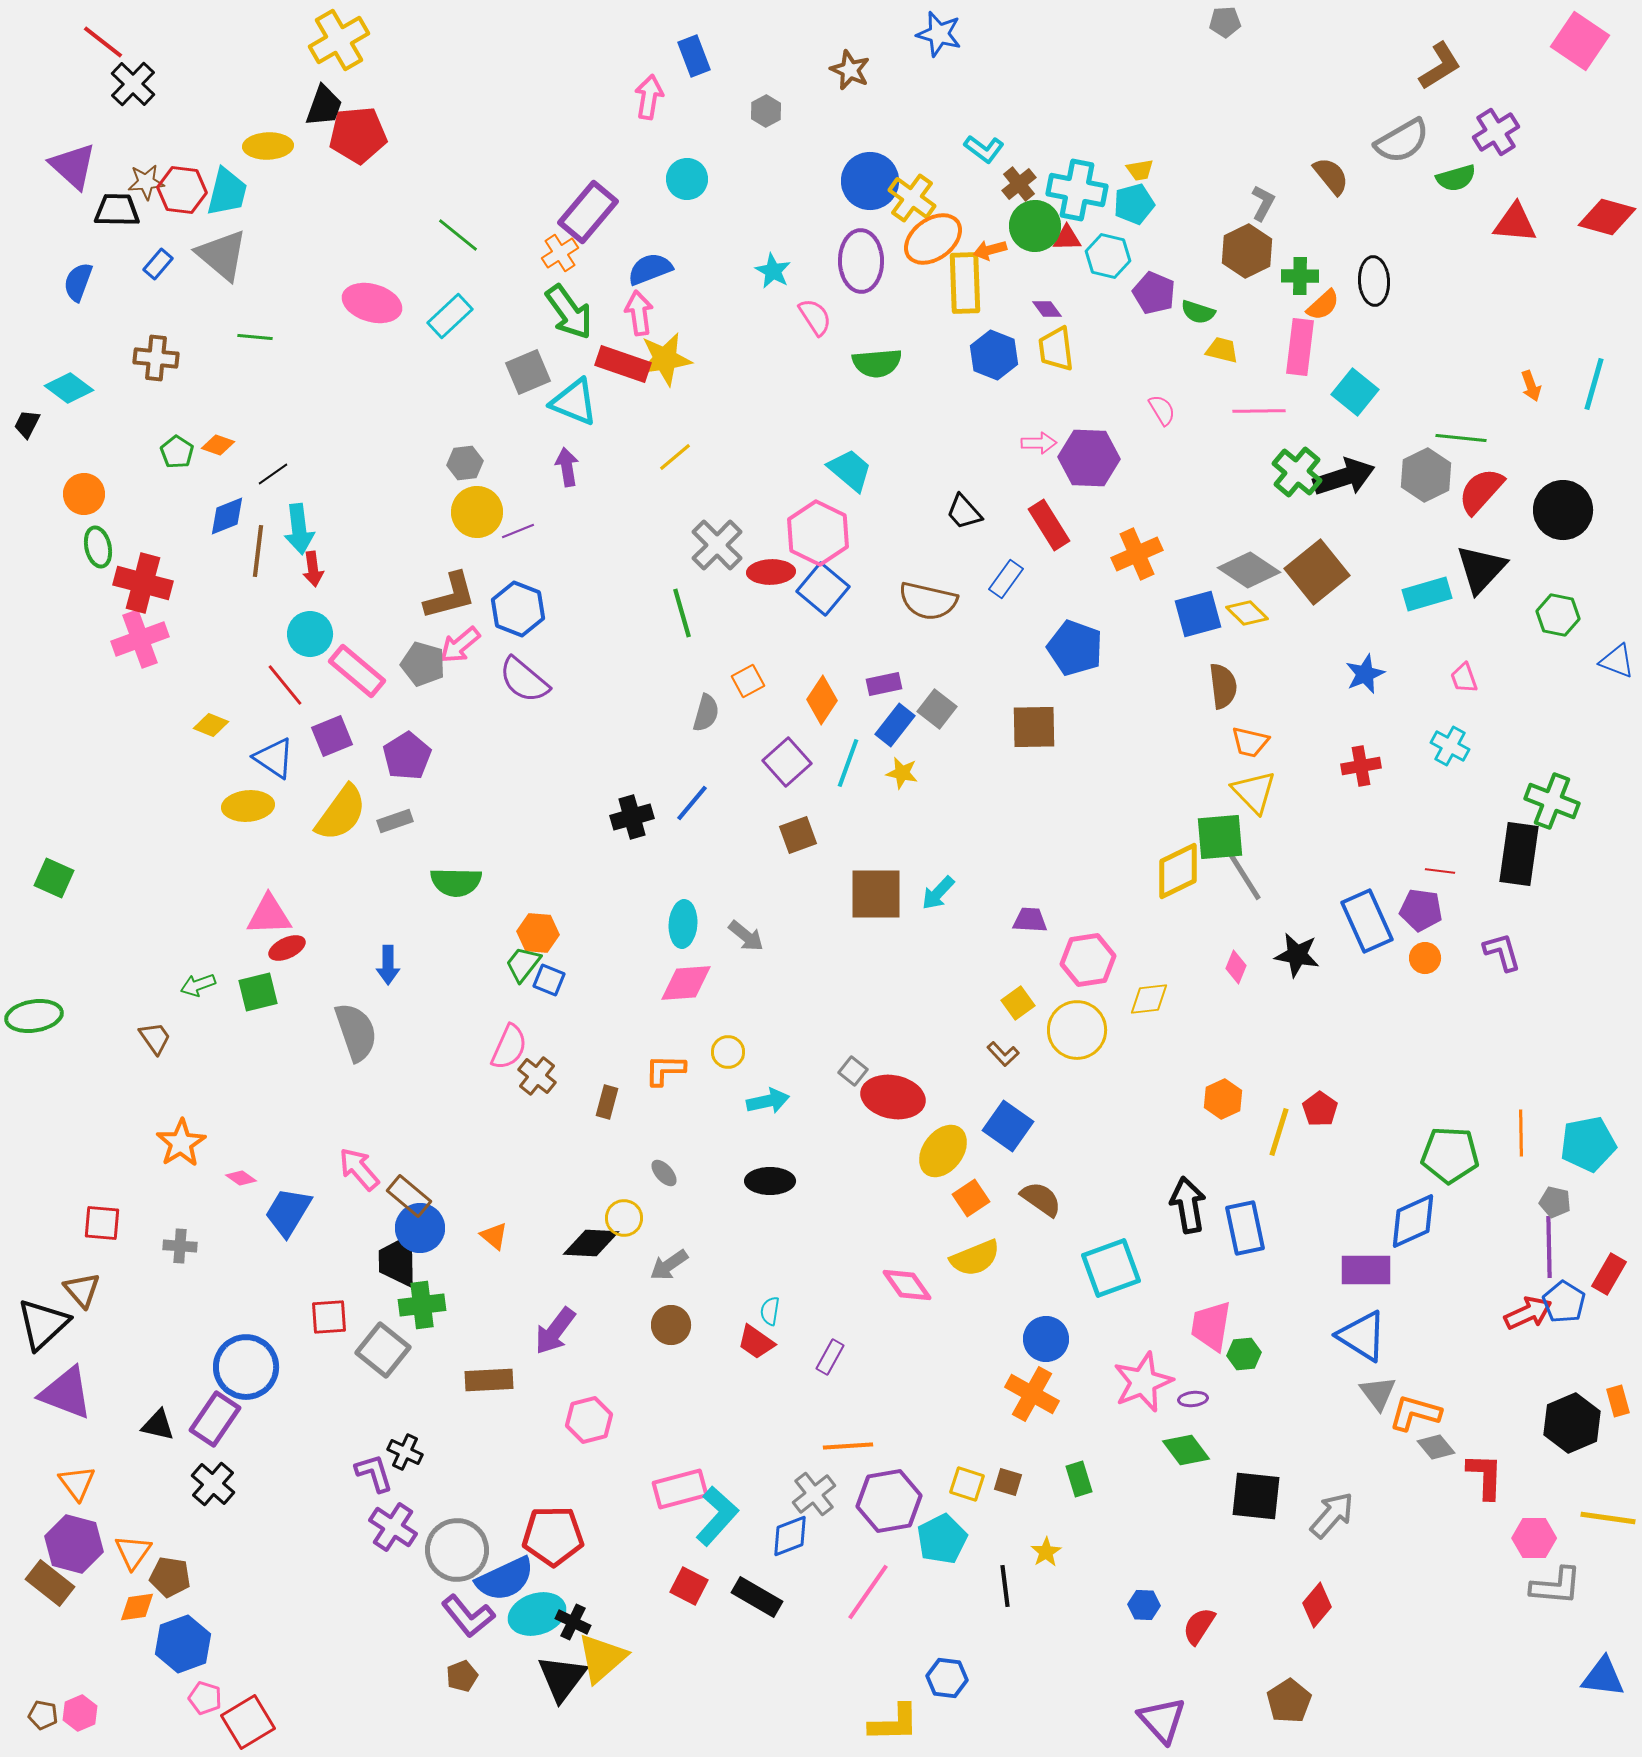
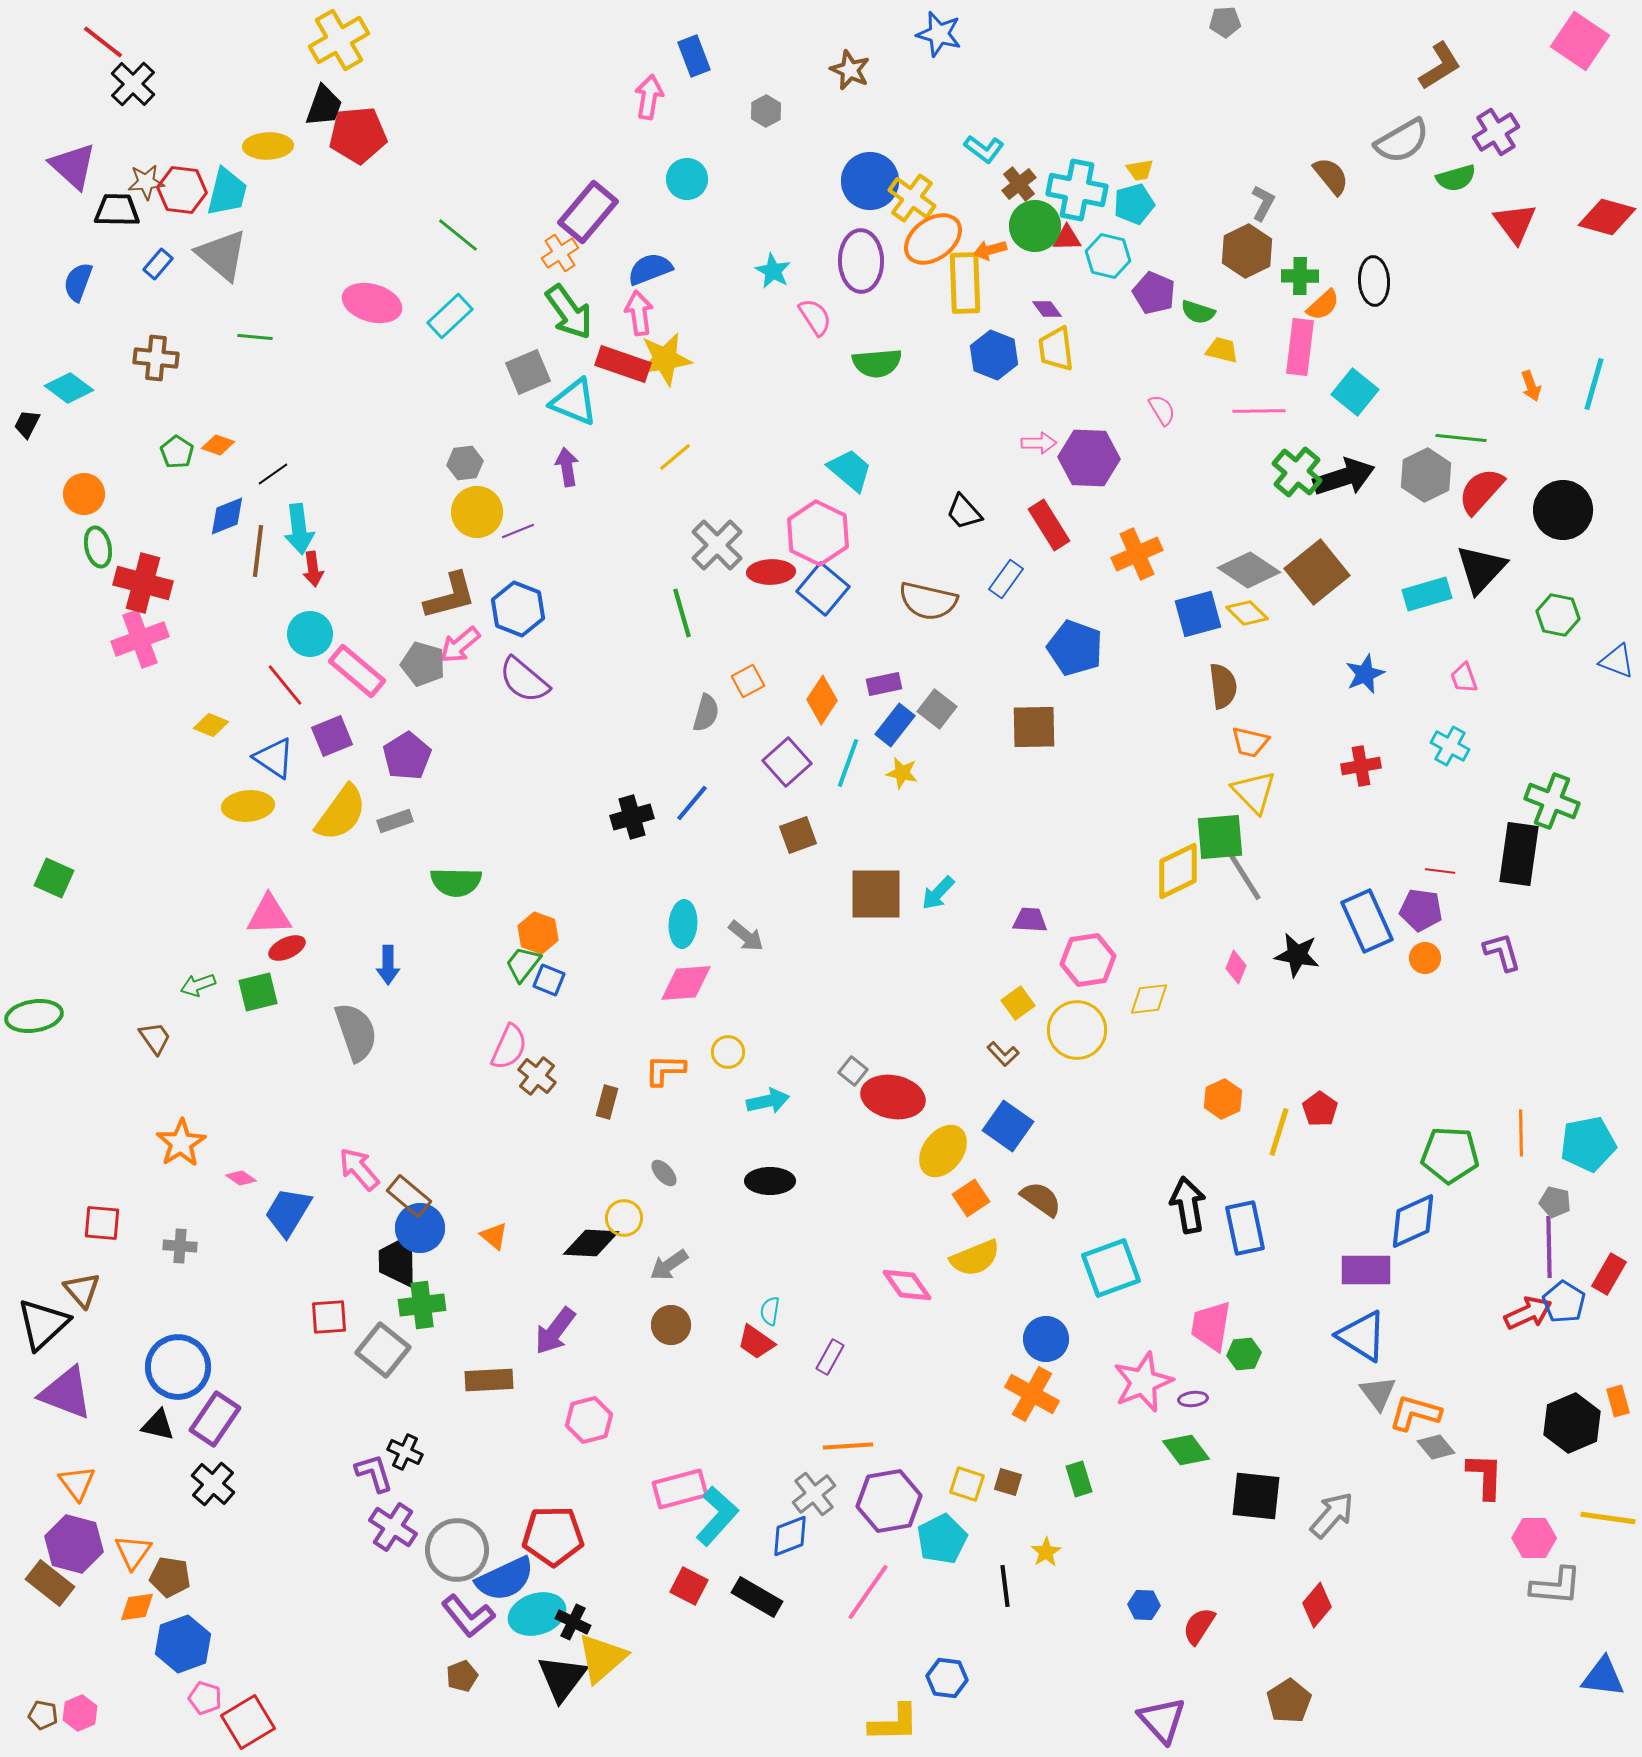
red triangle at (1515, 223): rotated 48 degrees clockwise
orange hexagon at (538, 933): rotated 15 degrees clockwise
blue circle at (246, 1367): moved 68 px left
